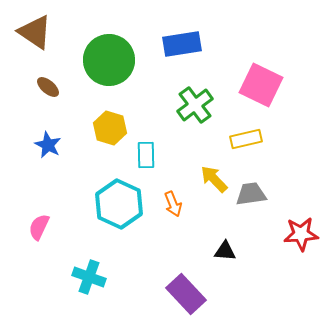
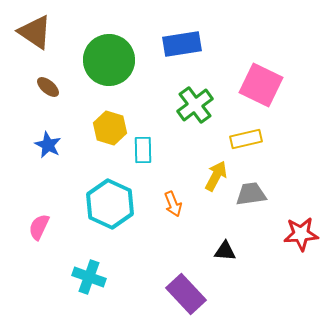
cyan rectangle: moved 3 px left, 5 px up
yellow arrow: moved 2 px right, 3 px up; rotated 72 degrees clockwise
cyan hexagon: moved 9 px left
